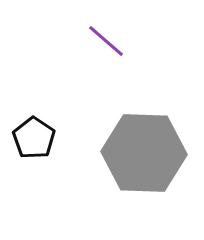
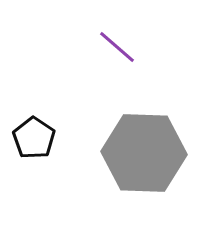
purple line: moved 11 px right, 6 px down
